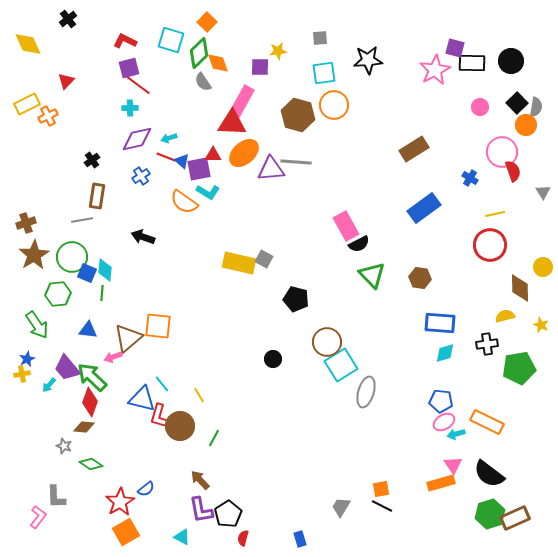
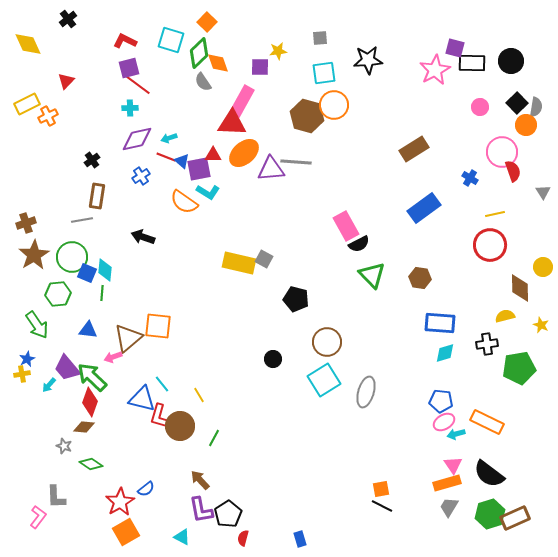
brown hexagon at (298, 115): moved 9 px right, 1 px down
cyan square at (341, 365): moved 17 px left, 15 px down
orange rectangle at (441, 483): moved 6 px right
gray trapezoid at (341, 507): moved 108 px right
